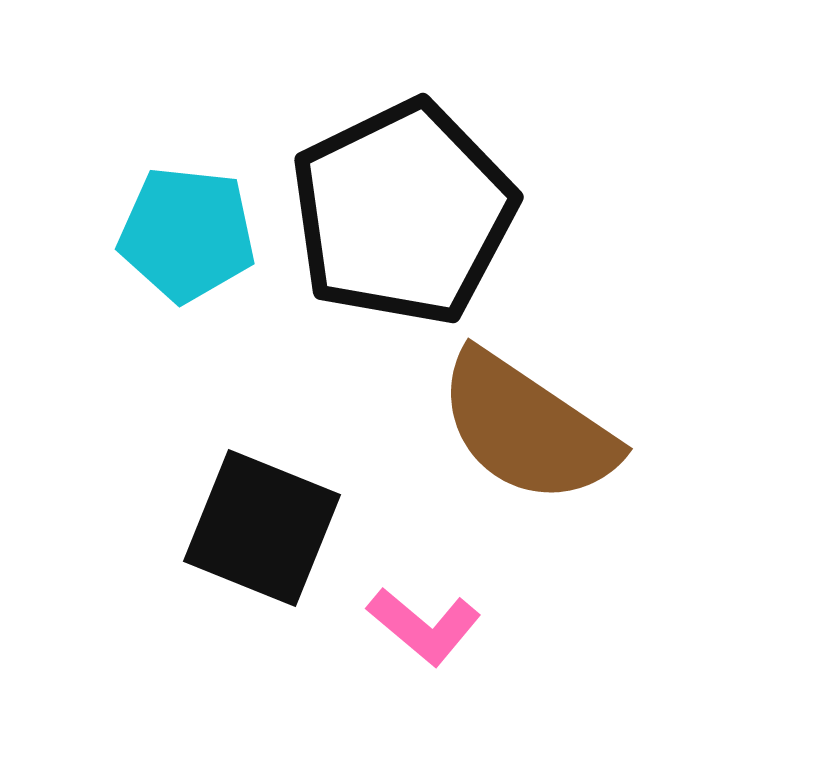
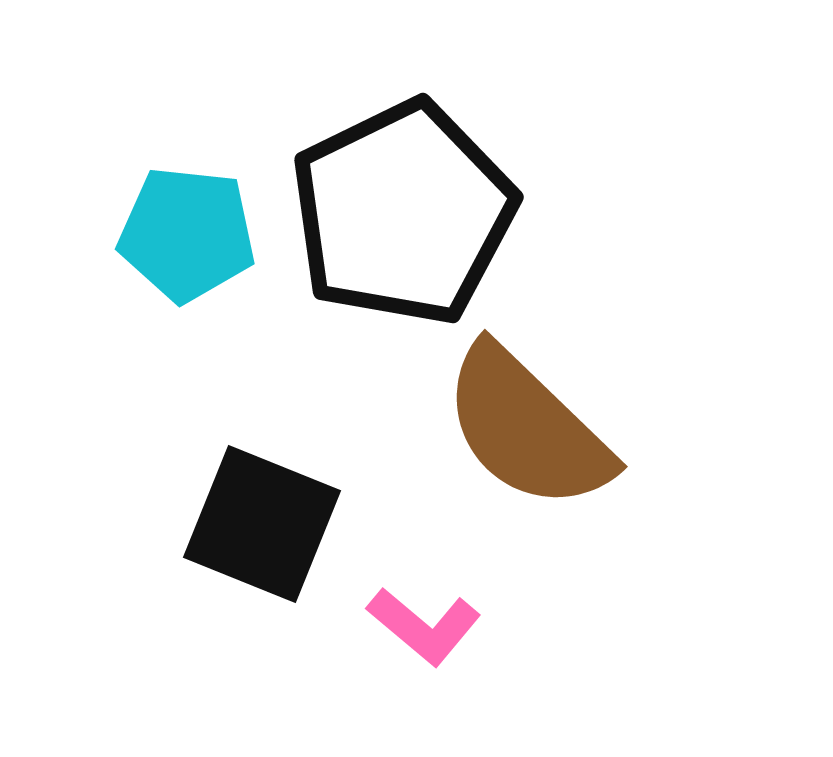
brown semicircle: rotated 10 degrees clockwise
black square: moved 4 px up
